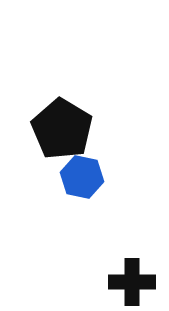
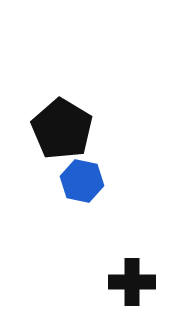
blue hexagon: moved 4 px down
